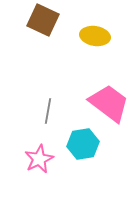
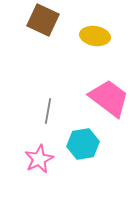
pink trapezoid: moved 5 px up
